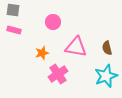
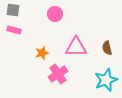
pink circle: moved 2 px right, 8 px up
pink triangle: rotated 10 degrees counterclockwise
cyan star: moved 4 px down
